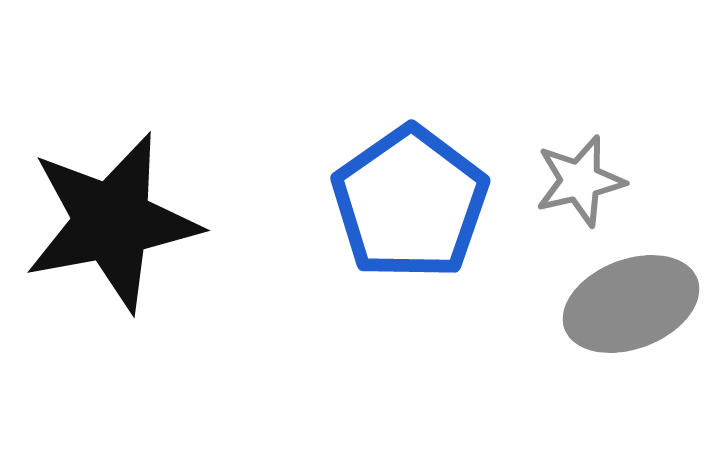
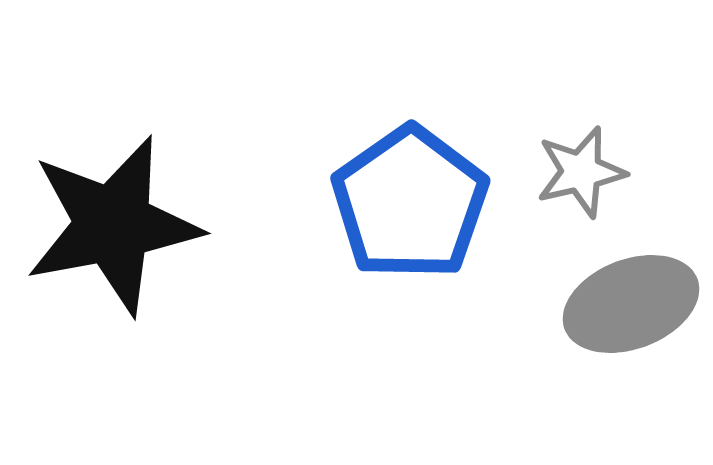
gray star: moved 1 px right, 9 px up
black star: moved 1 px right, 3 px down
